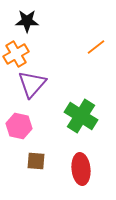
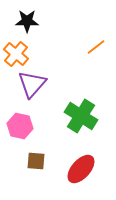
orange cross: rotated 20 degrees counterclockwise
pink hexagon: moved 1 px right
red ellipse: rotated 48 degrees clockwise
